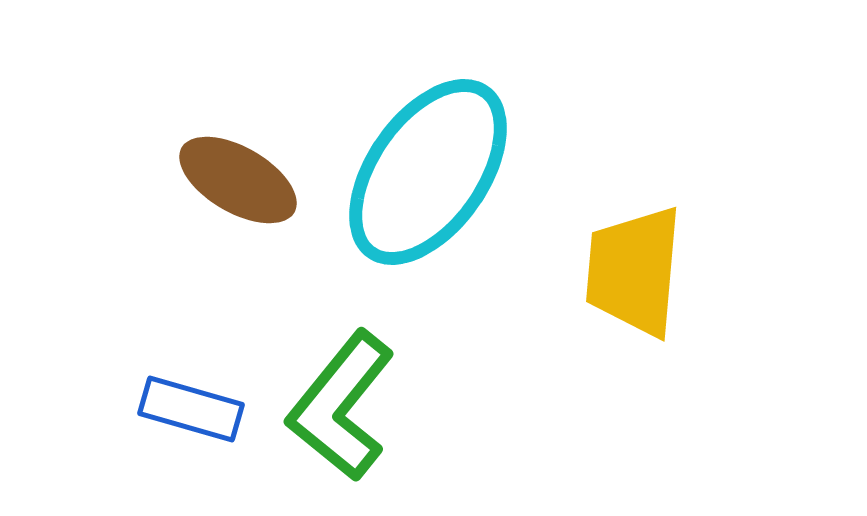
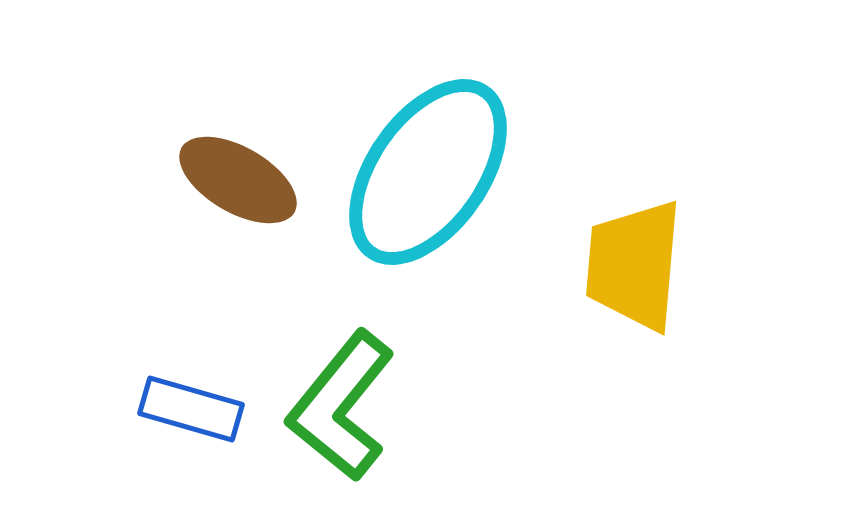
yellow trapezoid: moved 6 px up
